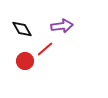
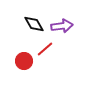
black diamond: moved 12 px right, 5 px up
red circle: moved 1 px left
